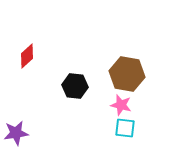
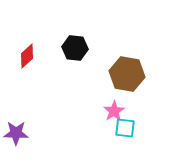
black hexagon: moved 38 px up
pink star: moved 7 px left, 6 px down; rotated 25 degrees clockwise
purple star: rotated 10 degrees clockwise
